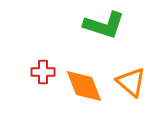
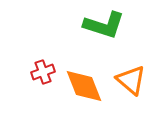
red cross: rotated 20 degrees counterclockwise
orange triangle: moved 2 px up
